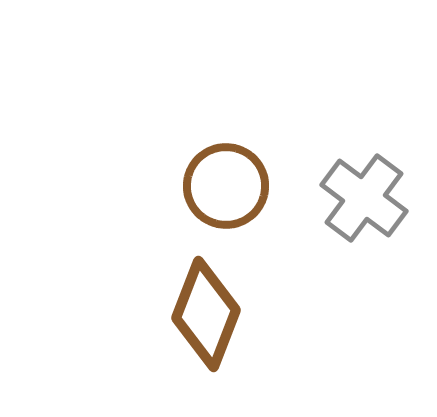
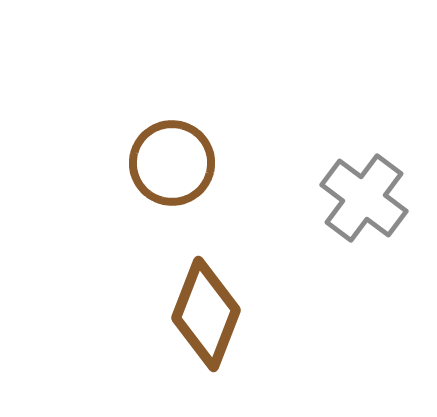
brown circle: moved 54 px left, 23 px up
